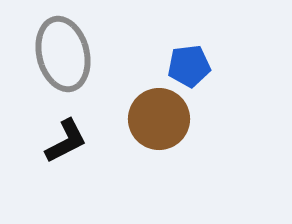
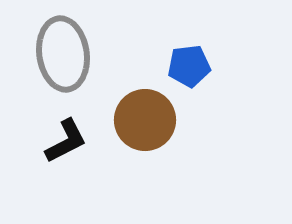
gray ellipse: rotated 6 degrees clockwise
brown circle: moved 14 px left, 1 px down
